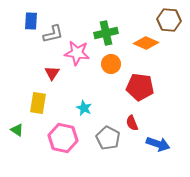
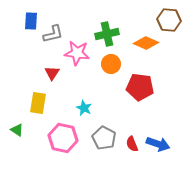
green cross: moved 1 px right, 1 px down
red semicircle: moved 21 px down
gray pentagon: moved 4 px left
